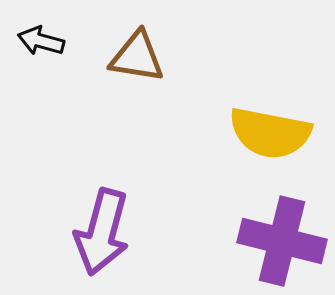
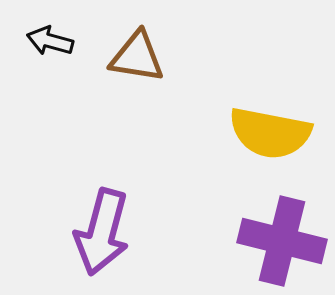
black arrow: moved 9 px right
